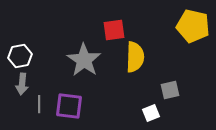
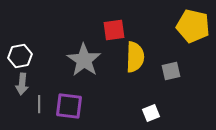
gray square: moved 1 px right, 19 px up
